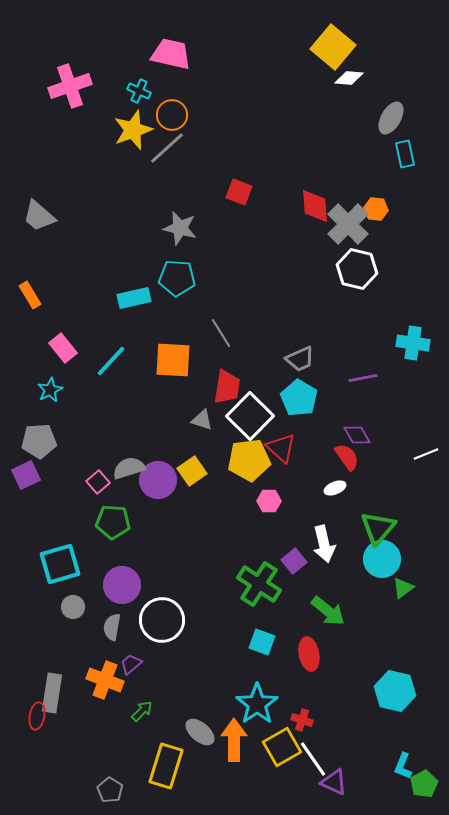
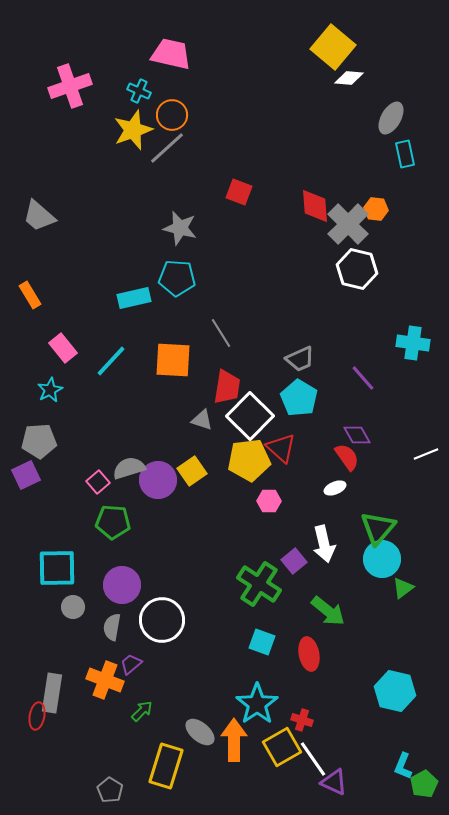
purple line at (363, 378): rotated 60 degrees clockwise
cyan square at (60, 564): moved 3 px left, 4 px down; rotated 15 degrees clockwise
